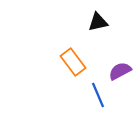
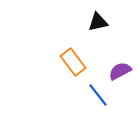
blue line: rotated 15 degrees counterclockwise
